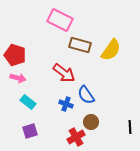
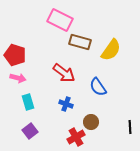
brown rectangle: moved 3 px up
blue semicircle: moved 12 px right, 8 px up
cyan rectangle: rotated 35 degrees clockwise
purple square: rotated 21 degrees counterclockwise
